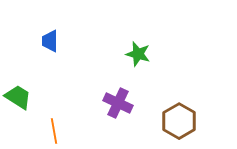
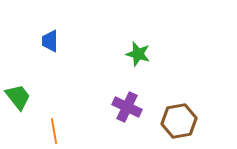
green trapezoid: rotated 20 degrees clockwise
purple cross: moved 9 px right, 4 px down
brown hexagon: rotated 20 degrees clockwise
